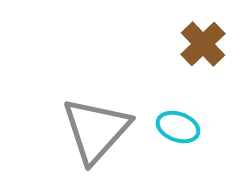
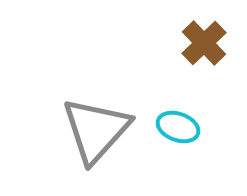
brown cross: moved 1 px right, 1 px up
